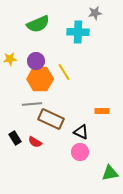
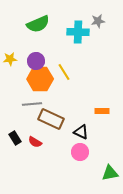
gray star: moved 3 px right, 8 px down
